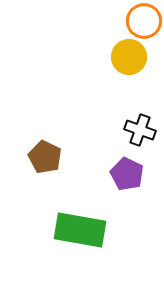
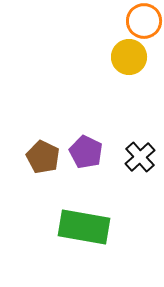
black cross: moved 27 px down; rotated 28 degrees clockwise
brown pentagon: moved 2 px left
purple pentagon: moved 41 px left, 22 px up
green rectangle: moved 4 px right, 3 px up
